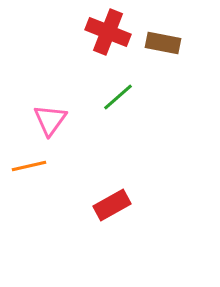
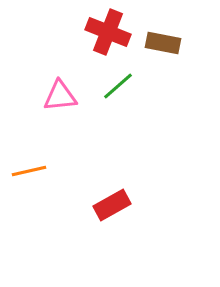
green line: moved 11 px up
pink triangle: moved 10 px right, 24 px up; rotated 48 degrees clockwise
orange line: moved 5 px down
